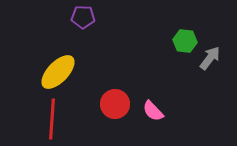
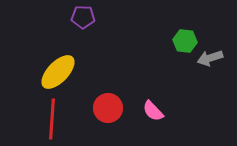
gray arrow: rotated 145 degrees counterclockwise
red circle: moved 7 px left, 4 px down
